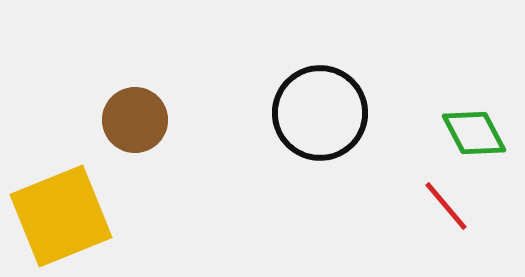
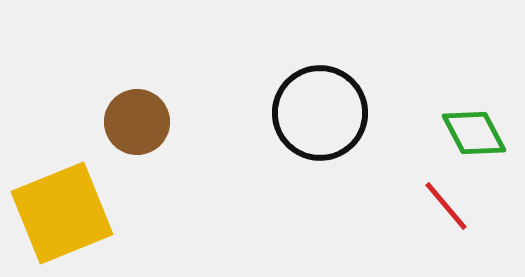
brown circle: moved 2 px right, 2 px down
yellow square: moved 1 px right, 3 px up
